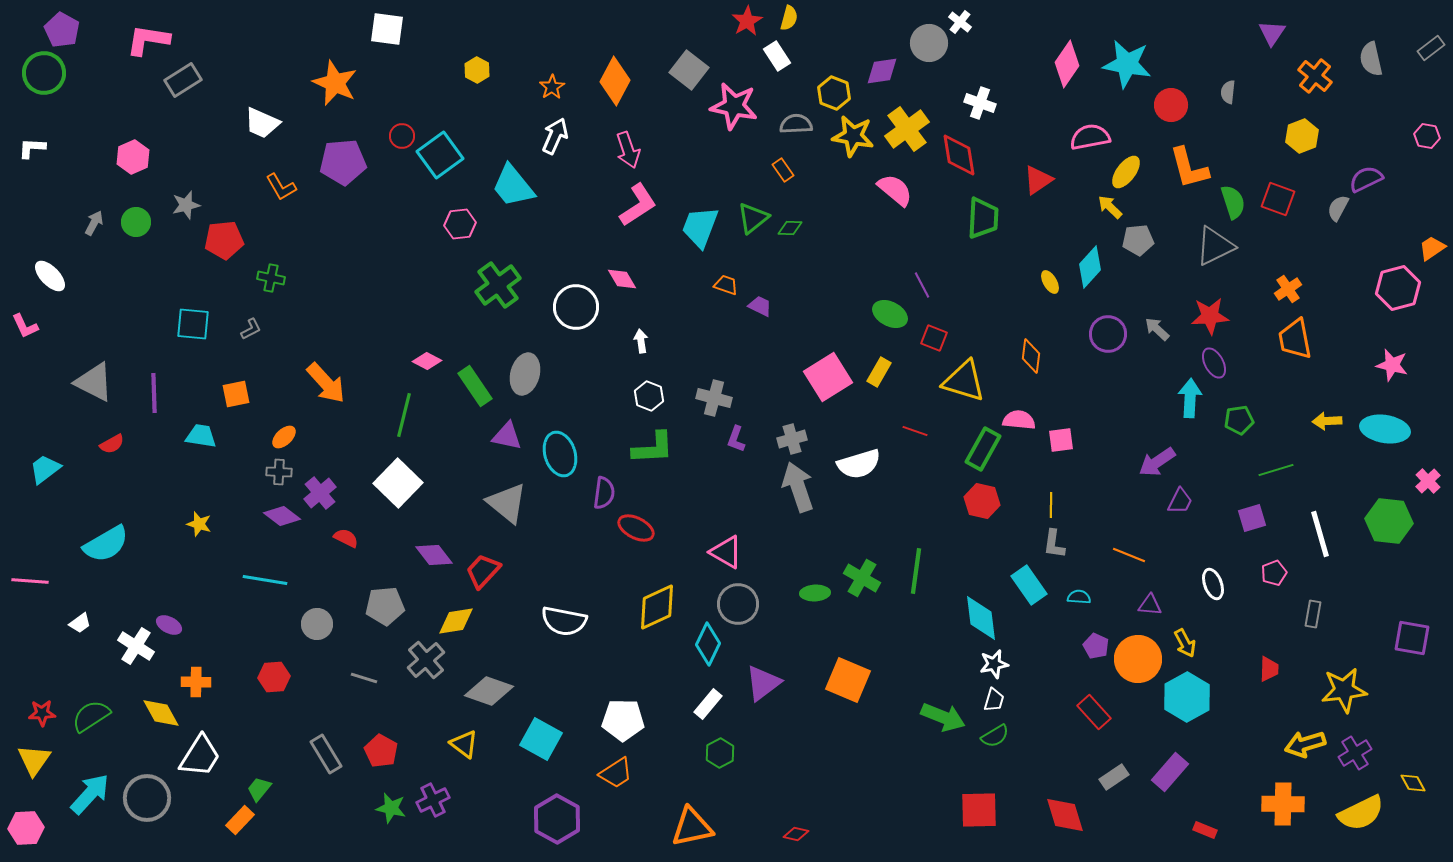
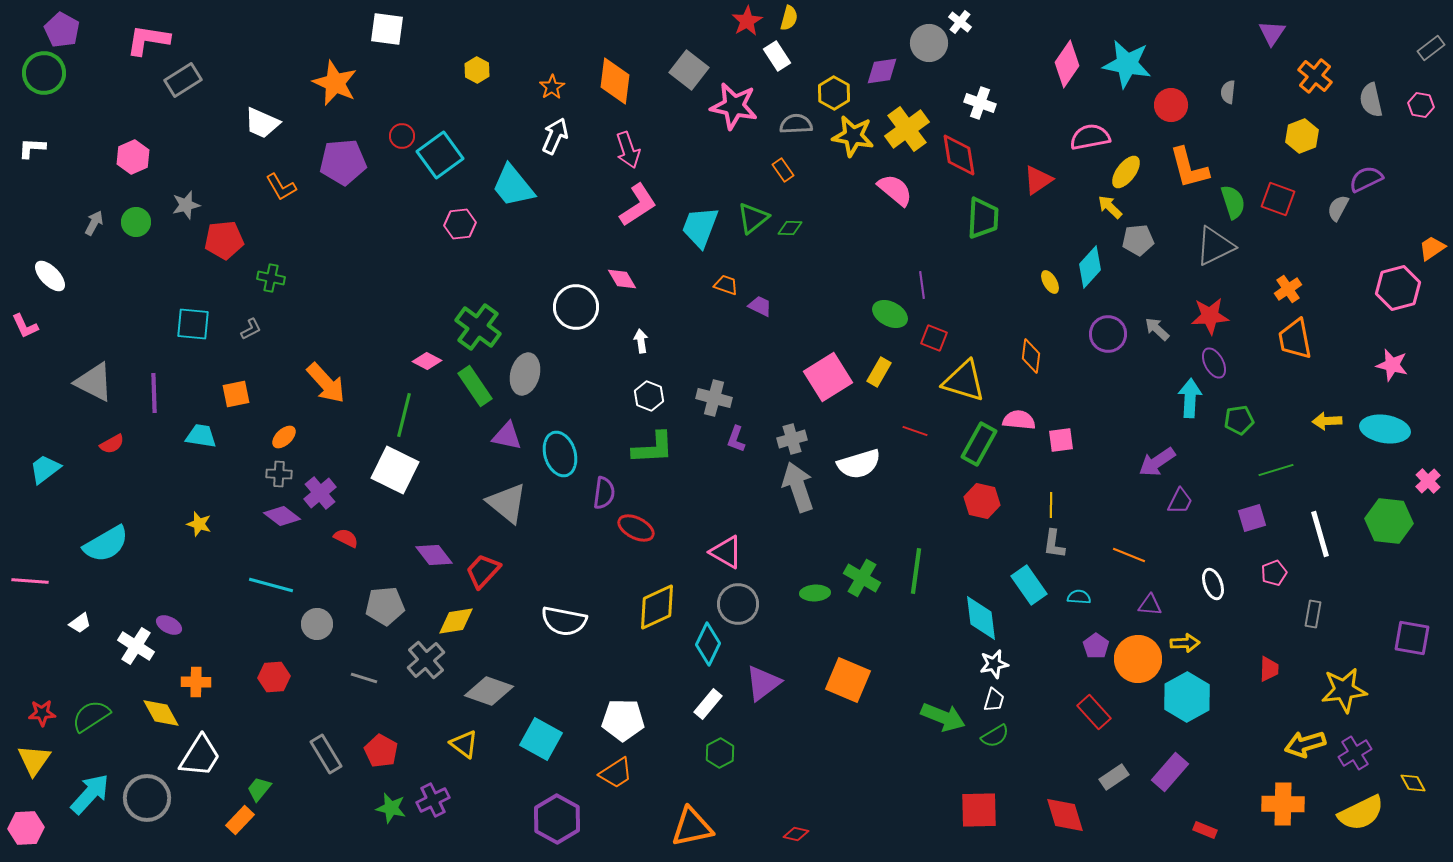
gray semicircle at (1371, 59): moved 41 px down
orange diamond at (615, 81): rotated 21 degrees counterclockwise
yellow hexagon at (834, 93): rotated 8 degrees clockwise
pink hexagon at (1427, 136): moved 6 px left, 31 px up
green cross at (498, 285): moved 20 px left, 42 px down; rotated 18 degrees counterclockwise
purple line at (922, 285): rotated 20 degrees clockwise
green rectangle at (983, 449): moved 4 px left, 5 px up
gray cross at (279, 472): moved 2 px down
white square at (398, 483): moved 3 px left, 13 px up; rotated 18 degrees counterclockwise
cyan line at (265, 580): moved 6 px right, 5 px down; rotated 6 degrees clockwise
yellow arrow at (1185, 643): rotated 64 degrees counterclockwise
purple pentagon at (1096, 646): rotated 10 degrees clockwise
